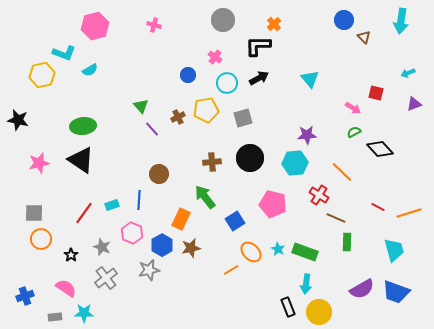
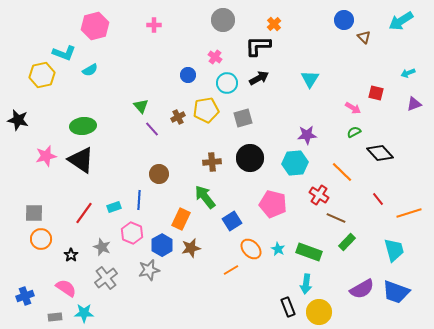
cyan arrow at (401, 21): rotated 50 degrees clockwise
pink cross at (154, 25): rotated 16 degrees counterclockwise
cyan triangle at (310, 79): rotated 12 degrees clockwise
black diamond at (380, 149): moved 4 px down
pink star at (39, 163): moved 7 px right, 7 px up
cyan rectangle at (112, 205): moved 2 px right, 2 px down
red line at (378, 207): moved 8 px up; rotated 24 degrees clockwise
blue square at (235, 221): moved 3 px left
green rectangle at (347, 242): rotated 42 degrees clockwise
orange ellipse at (251, 252): moved 3 px up
green rectangle at (305, 252): moved 4 px right
